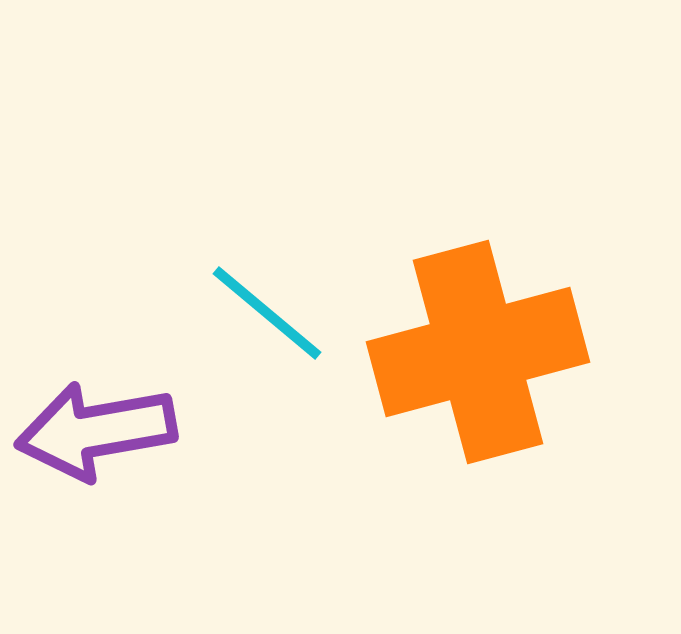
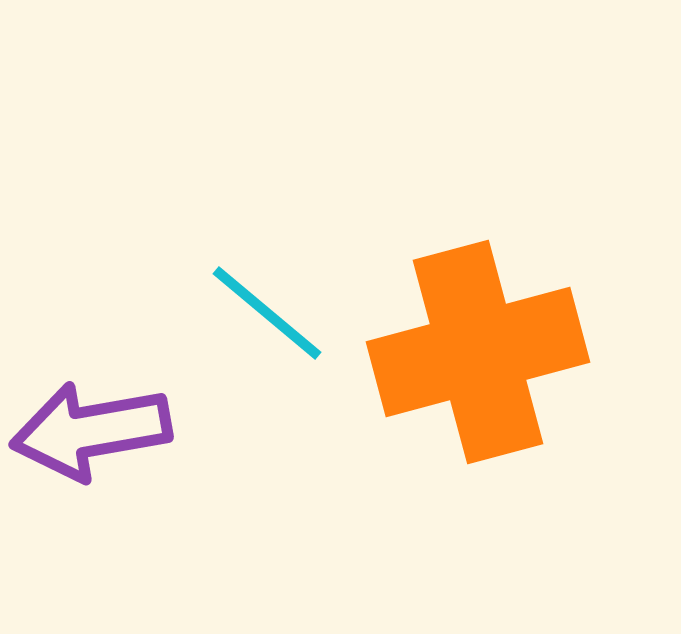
purple arrow: moved 5 px left
